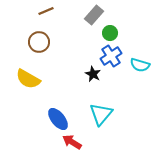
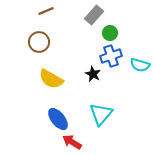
blue cross: rotated 15 degrees clockwise
yellow semicircle: moved 23 px right
